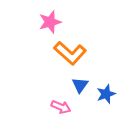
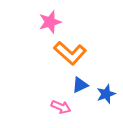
blue triangle: rotated 30 degrees clockwise
